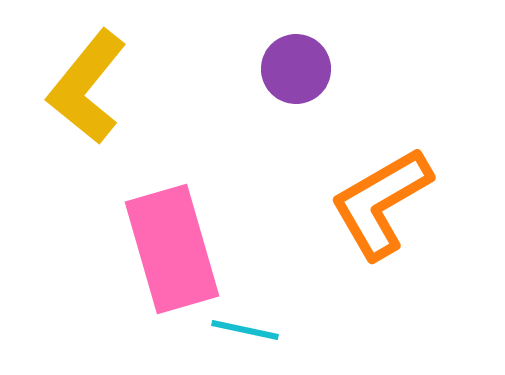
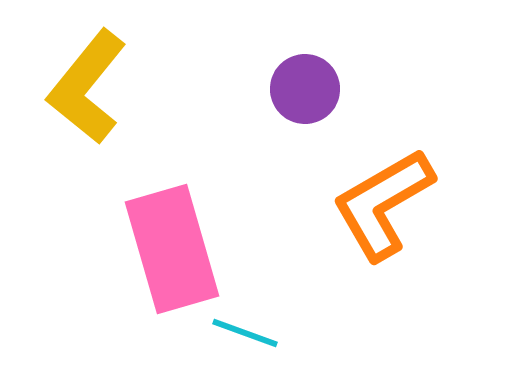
purple circle: moved 9 px right, 20 px down
orange L-shape: moved 2 px right, 1 px down
cyan line: moved 3 px down; rotated 8 degrees clockwise
